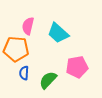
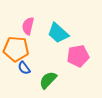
pink pentagon: moved 1 px right, 11 px up
blue semicircle: moved 5 px up; rotated 40 degrees counterclockwise
